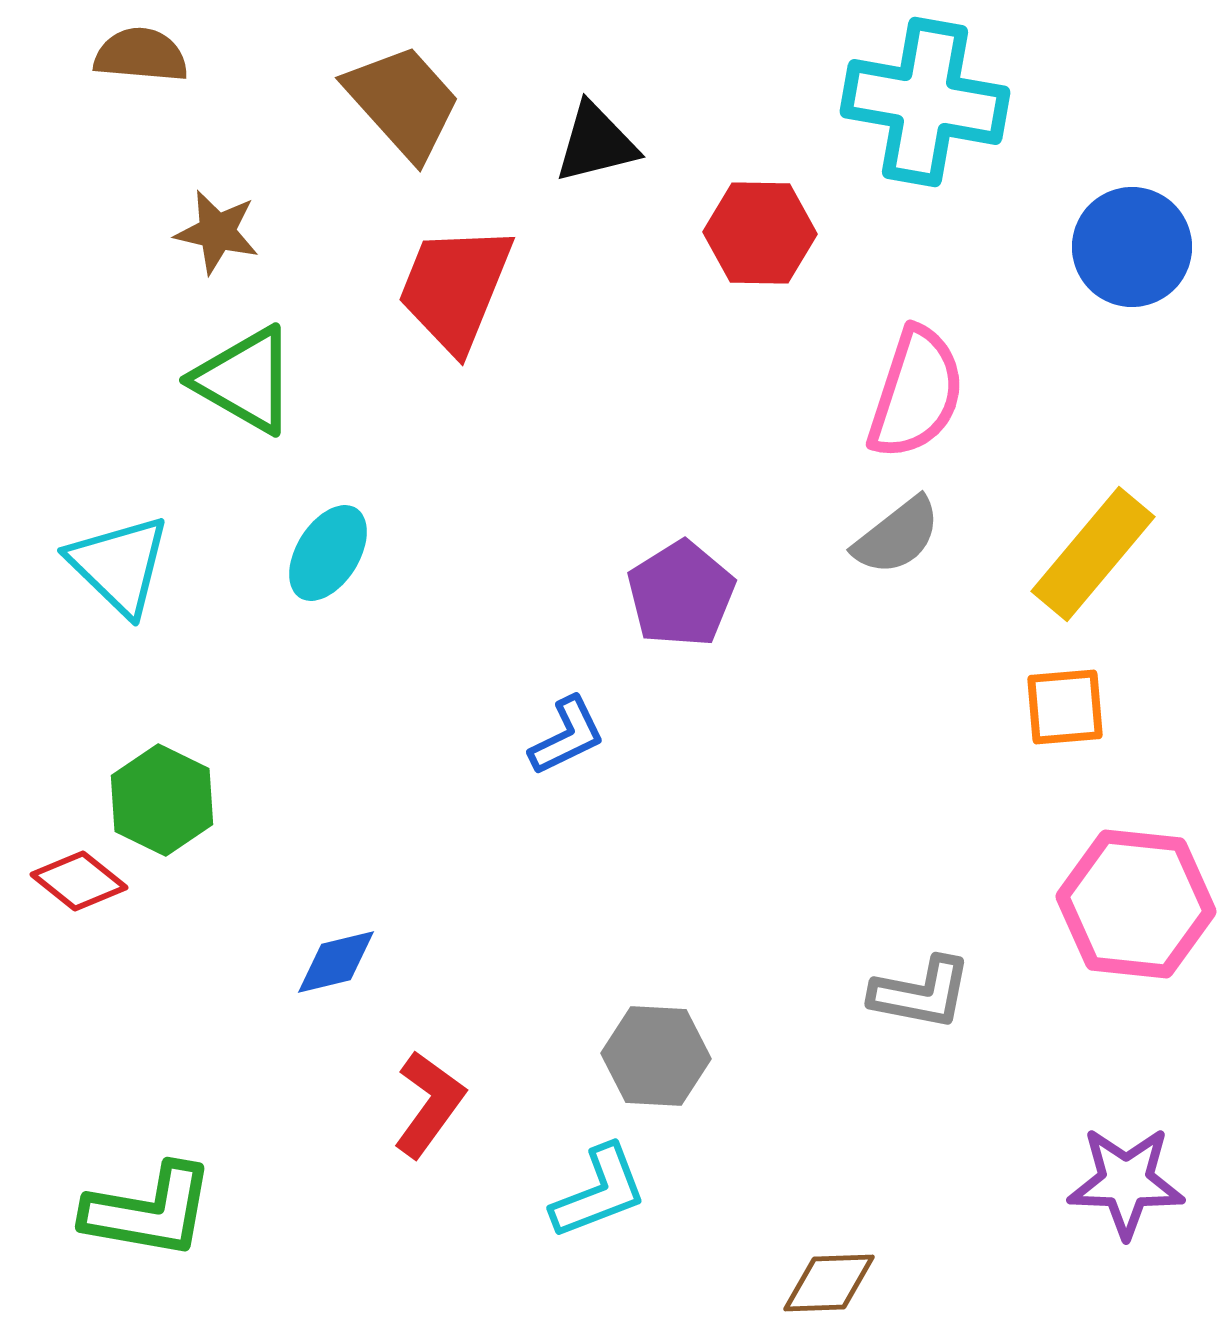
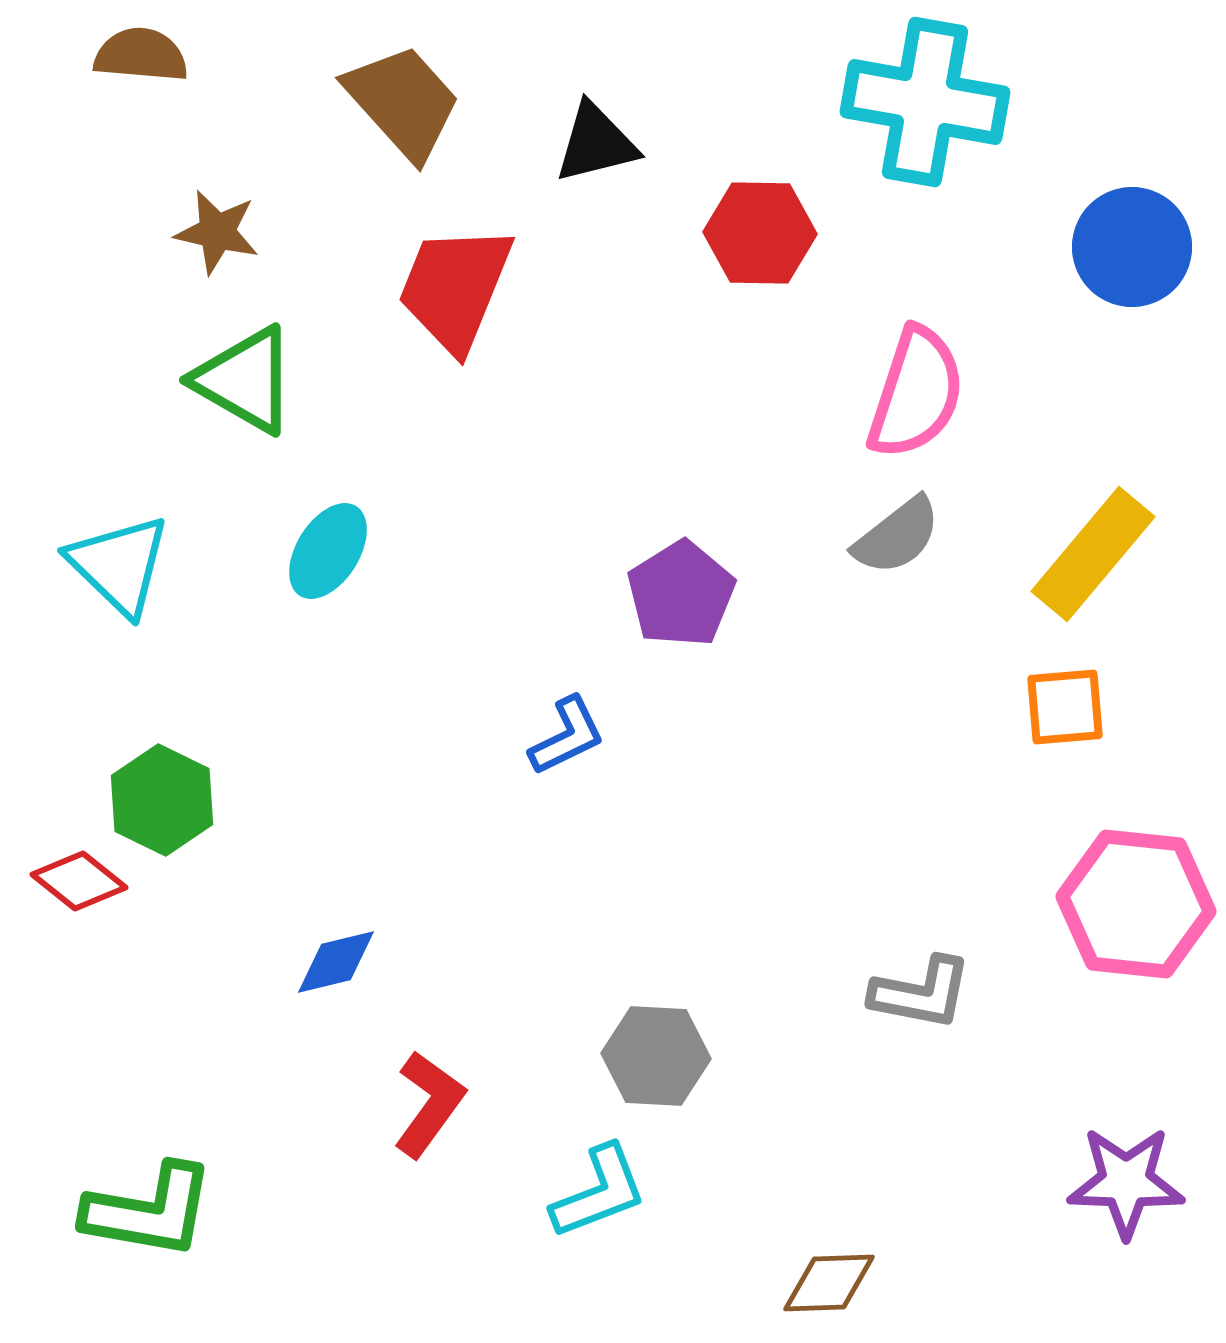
cyan ellipse: moved 2 px up
